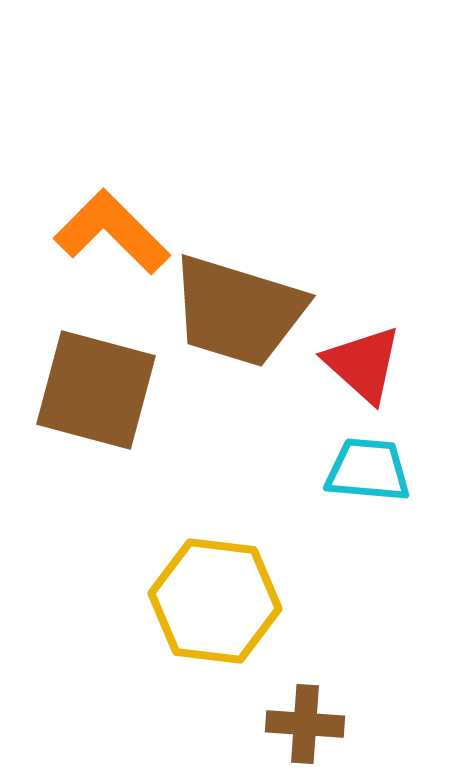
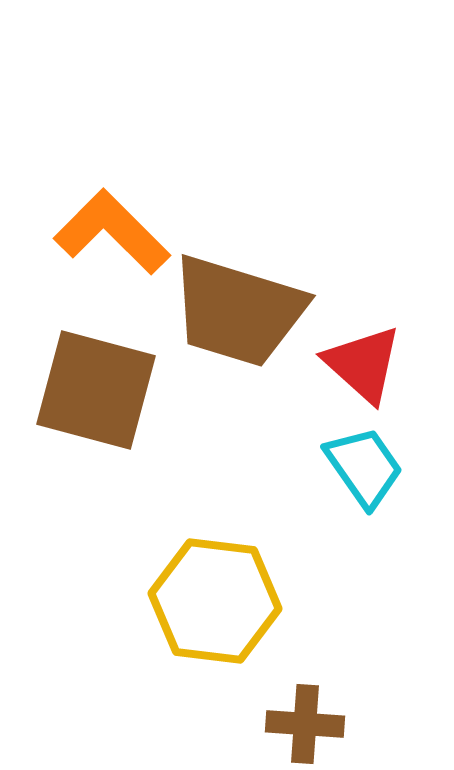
cyan trapezoid: moved 4 px left, 3 px up; rotated 50 degrees clockwise
